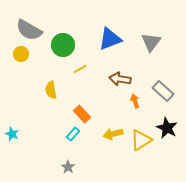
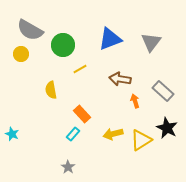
gray semicircle: moved 1 px right
